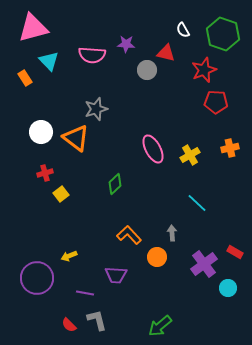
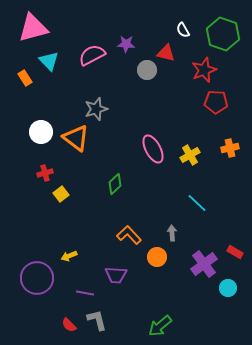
pink semicircle: rotated 148 degrees clockwise
